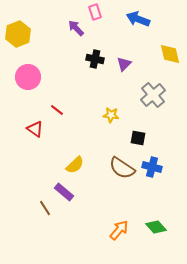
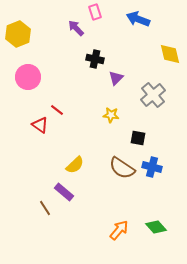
purple triangle: moved 8 px left, 14 px down
red triangle: moved 5 px right, 4 px up
